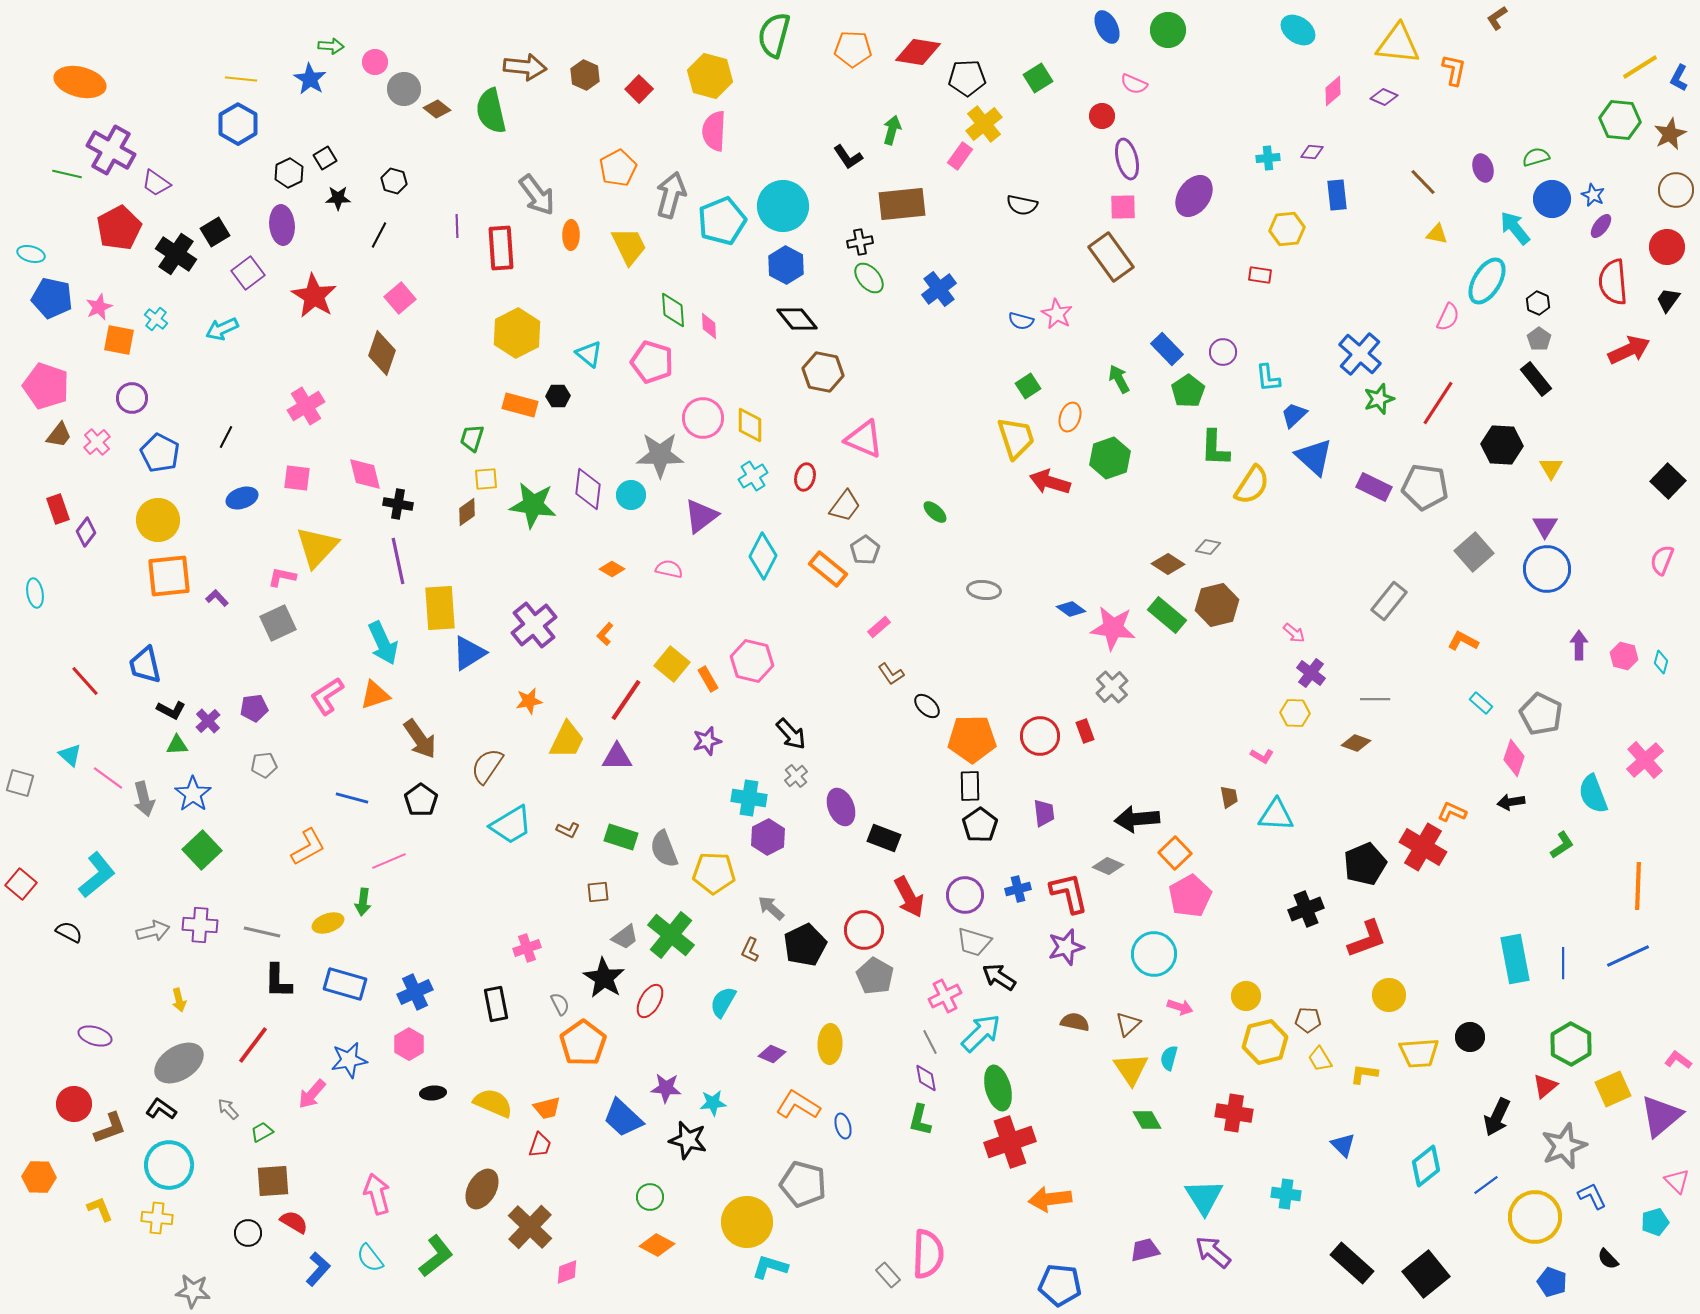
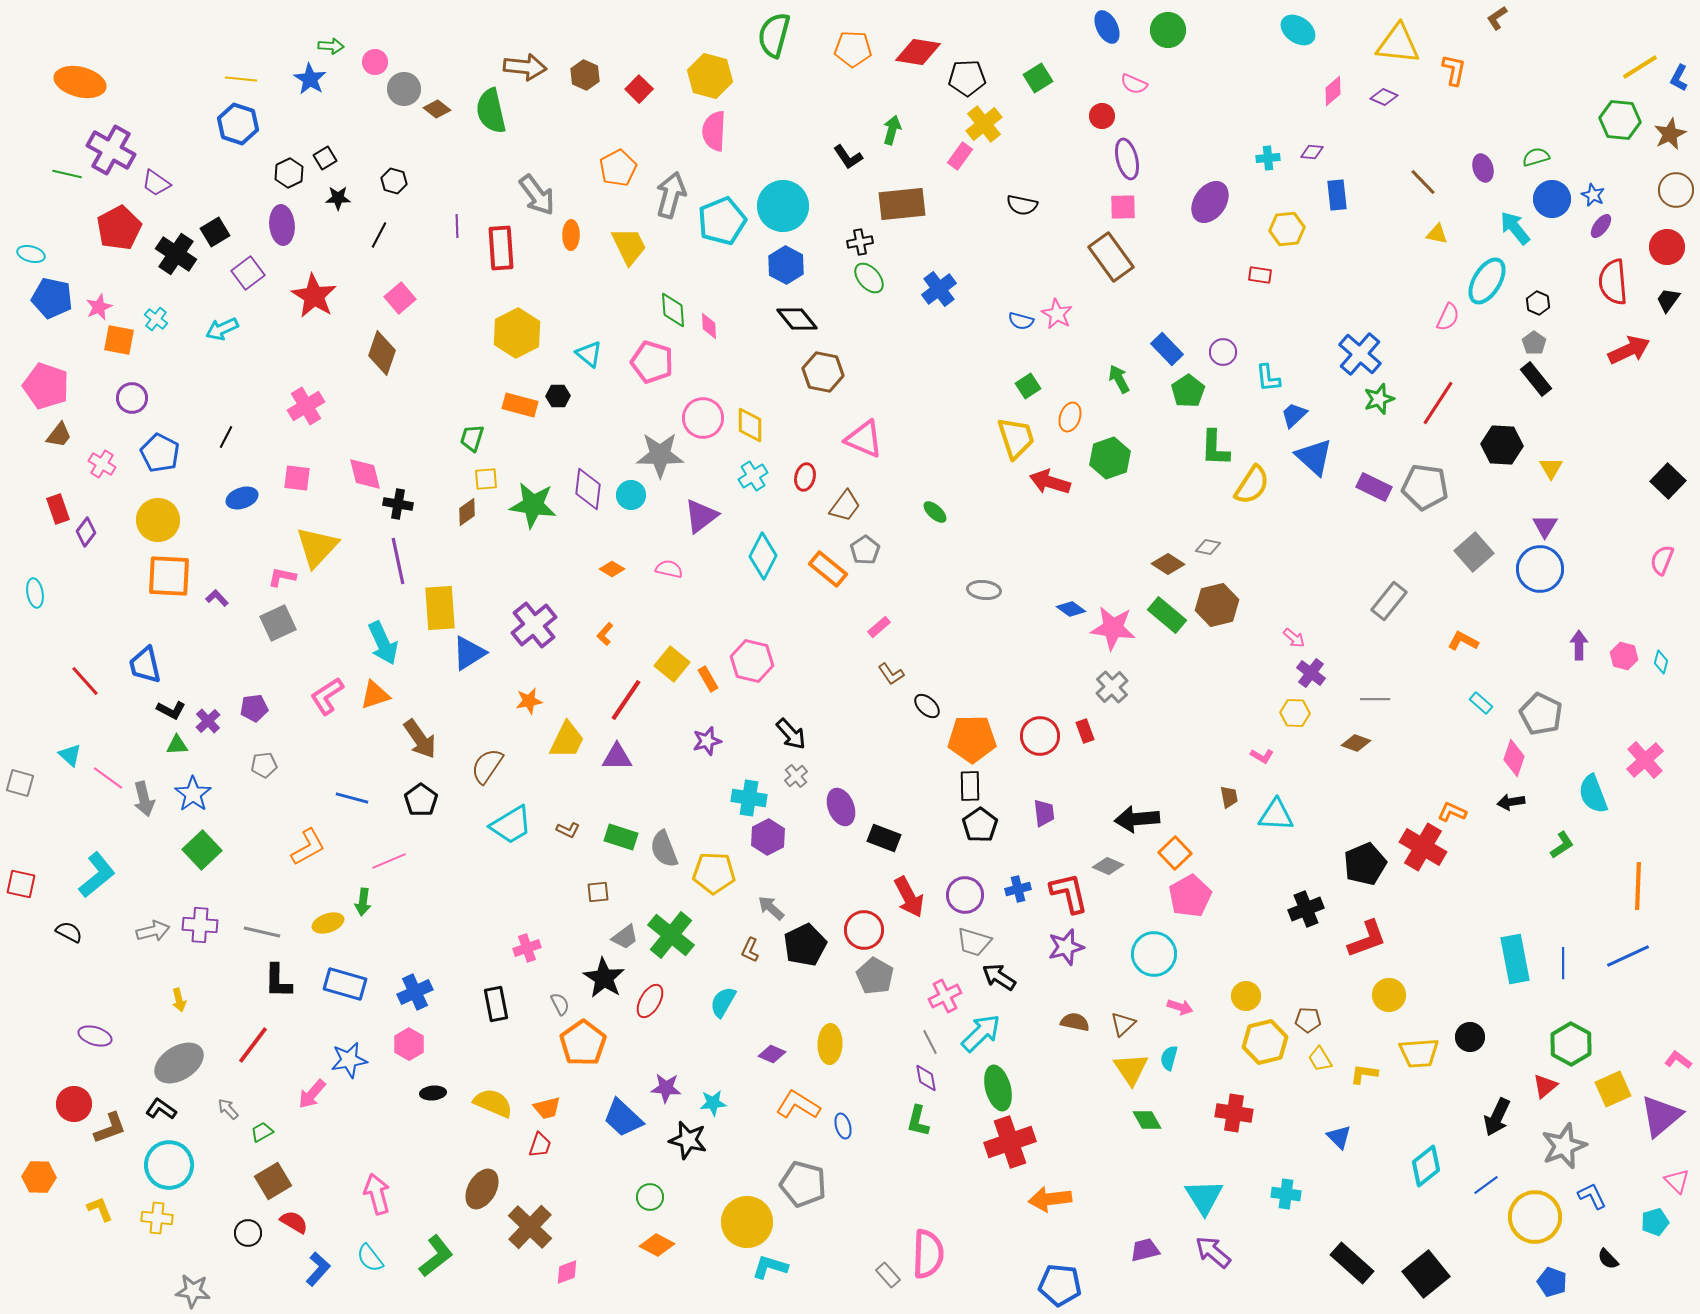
blue hexagon at (238, 124): rotated 12 degrees counterclockwise
purple ellipse at (1194, 196): moved 16 px right, 6 px down
gray pentagon at (1539, 339): moved 5 px left, 4 px down
pink cross at (97, 442): moved 5 px right, 22 px down; rotated 16 degrees counterclockwise
blue circle at (1547, 569): moved 7 px left
orange square at (169, 576): rotated 9 degrees clockwise
pink arrow at (1294, 633): moved 5 px down
red square at (21, 884): rotated 28 degrees counterclockwise
brown triangle at (1128, 1024): moved 5 px left
green L-shape at (920, 1120): moved 2 px left, 1 px down
blue triangle at (1343, 1145): moved 4 px left, 8 px up
brown square at (273, 1181): rotated 27 degrees counterclockwise
